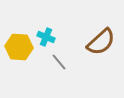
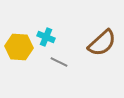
brown semicircle: moved 1 px right, 1 px down
gray line: rotated 24 degrees counterclockwise
